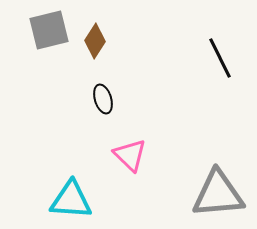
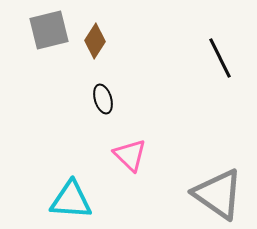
gray triangle: rotated 40 degrees clockwise
